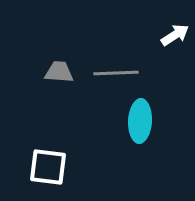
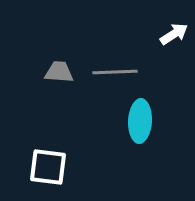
white arrow: moved 1 px left, 1 px up
gray line: moved 1 px left, 1 px up
